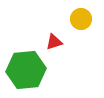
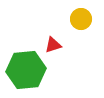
red triangle: moved 1 px left, 3 px down
